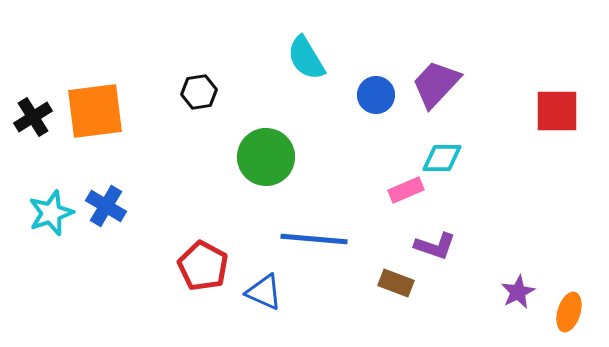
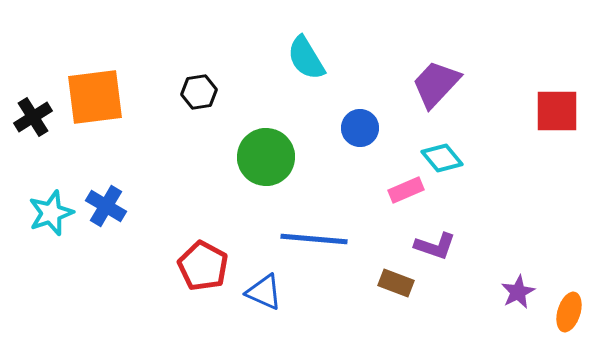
blue circle: moved 16 px left, 33 px down
orange square: moved 14 px up
cyan diamond: rotated 51 degrees clockwise
